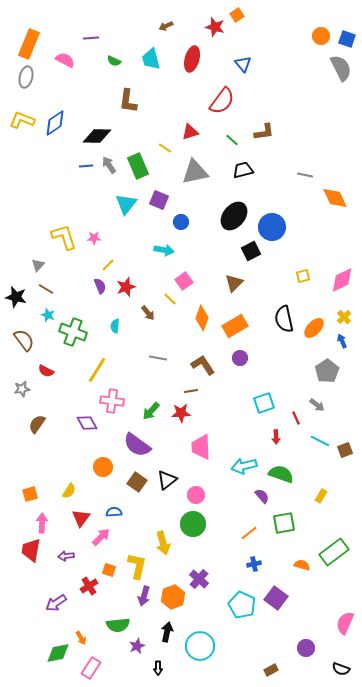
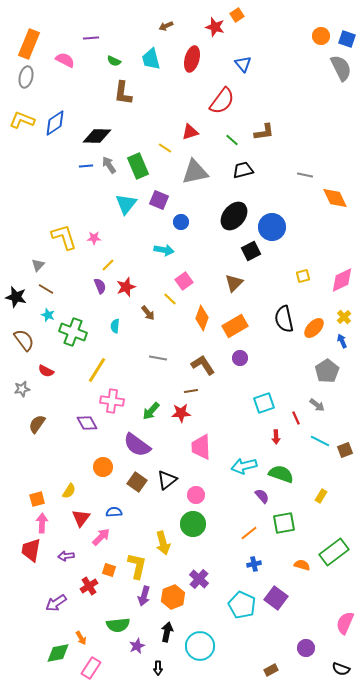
brown L-shape at (128, 101): moved 5 px left, 8 px up
orange square at (30, 494): moved 7 px right, 5 px down
